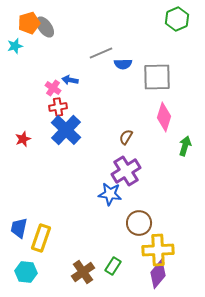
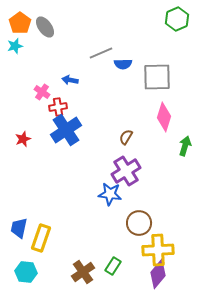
orange pentagon: moved 9 px left; rotated 20 degrees counterclockwise
pink cross: moved 11 px left, 4 px down
blue cross: rotated 12 degrees clockwise
